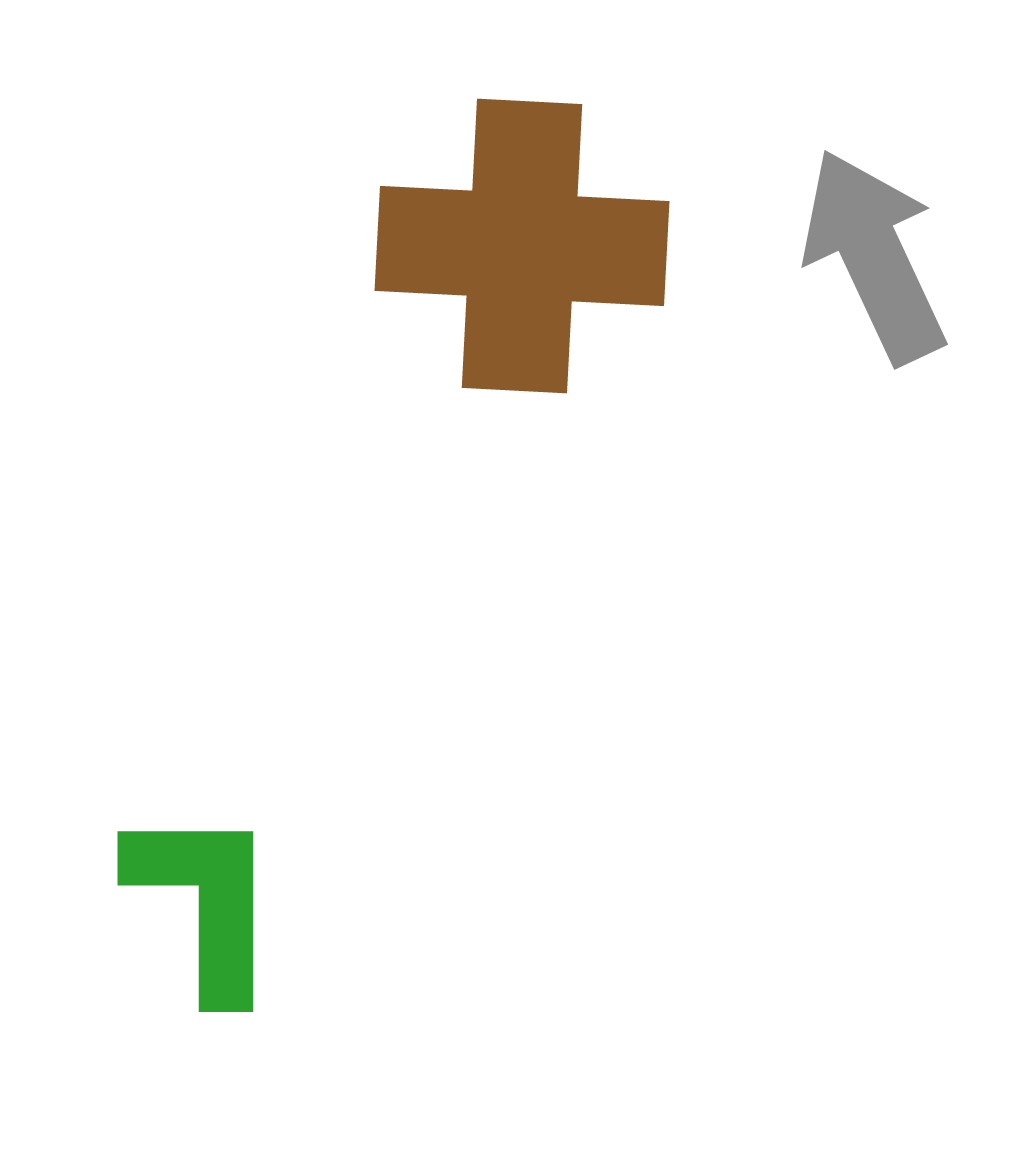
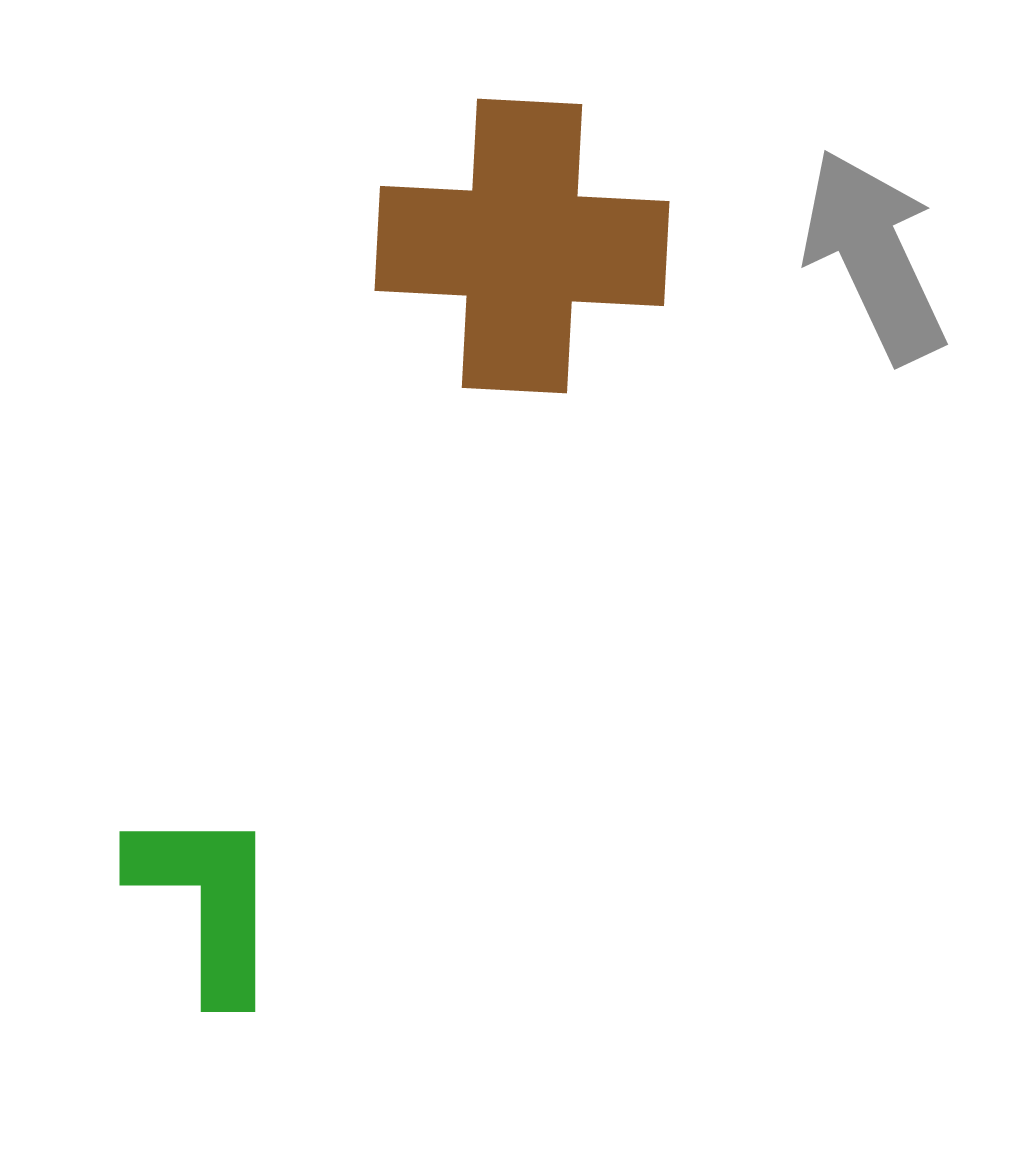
green L-shape: moved 2 px right
